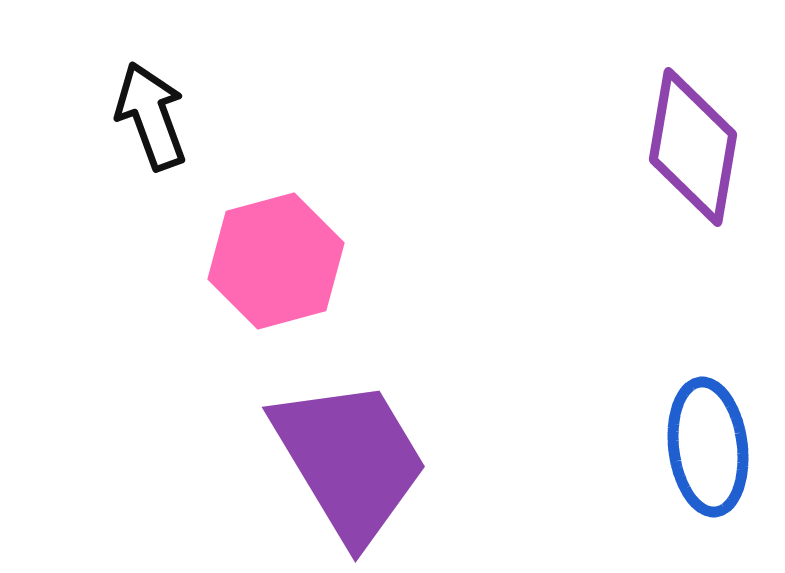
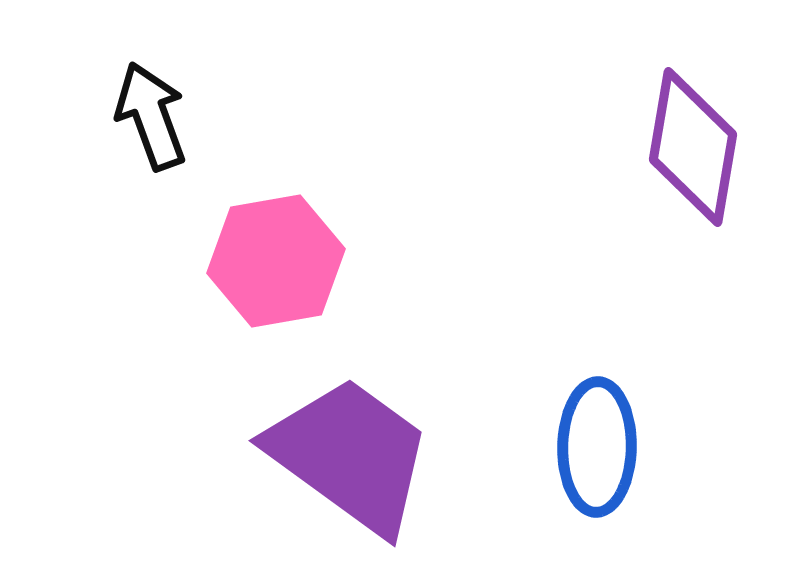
pink hexagon: rotated 5 degrees clockwise
blue ellipse: moved 111 px left; rotated 8 degrees clockwise
purple trapezoid: moved 5 px up; rotated 23 degrees counterclockwise
